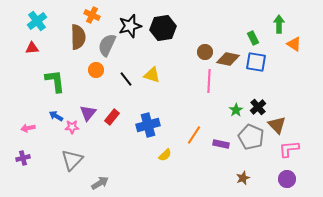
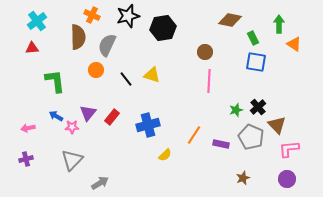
black star: moved 2 px left, 10 px up
brown diamond: moved 2 px right, 39 px up
green star: rotated 16 degrees clockwise
purple cross: moved 3 px right, 1 px down
